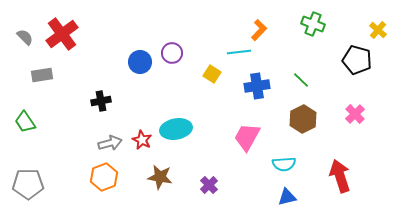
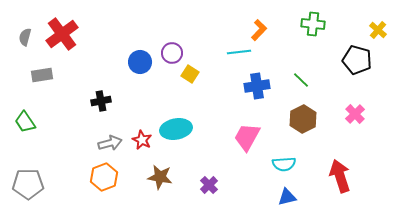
green cross: rotated 15 degrees counterclockwise
gray semicircle: rotated 120 degrees counterclockwise
yellow square: moved 22 px left
